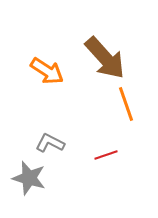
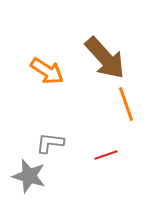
gray L-shape: rotated 20 degrees counterclockwise
gray star: moved 2 px up
